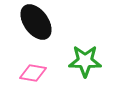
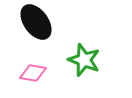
green star: moved 1 px left, 1 px up; rotated 20 degrees clockwise
